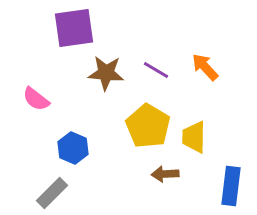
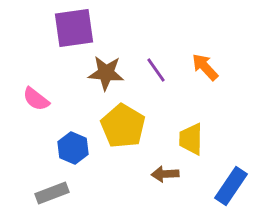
purple line: rotated 24 degrees clockwise
yellow pentagon: moved 25 px left
yellow trapezoid: moved 3 px left, 2 px down
blue rectangle: rotated 27 degrees clockwise
gray rectangle: rotated 24 degrees clockwise
